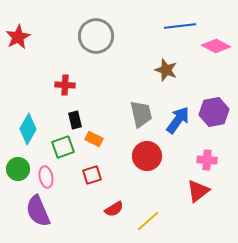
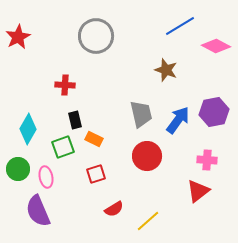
blue line: rotated 24 degrees counterclockwise
red square: moved 4 px right, 1 px up
